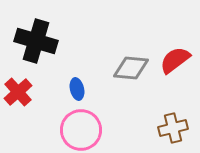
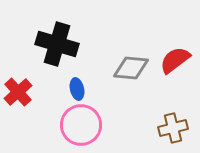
black cross: moved 21 px right, 3 px down
pink circle: moved 5 px up
